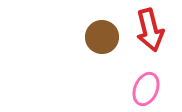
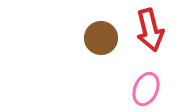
brown circle: moved 1 px left, 1 px down
